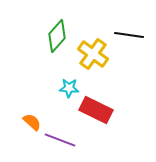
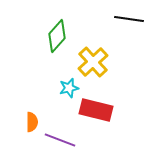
black line: moved 16 px up
yellow cross: moved 8 px down; rotated 12 degrees clockwise
cyan star: rotated 18 degrees counterclockwise
red rectangle: rotated 12 degrees counterclockwise
orange semicircle: rotated 48 degrees clockwise
